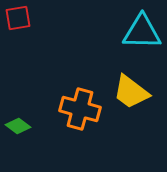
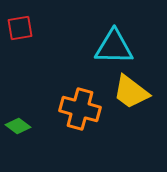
red square: moved 2 px right, 10 px down
cyan triangle: moved 28 px left, 15 px down
